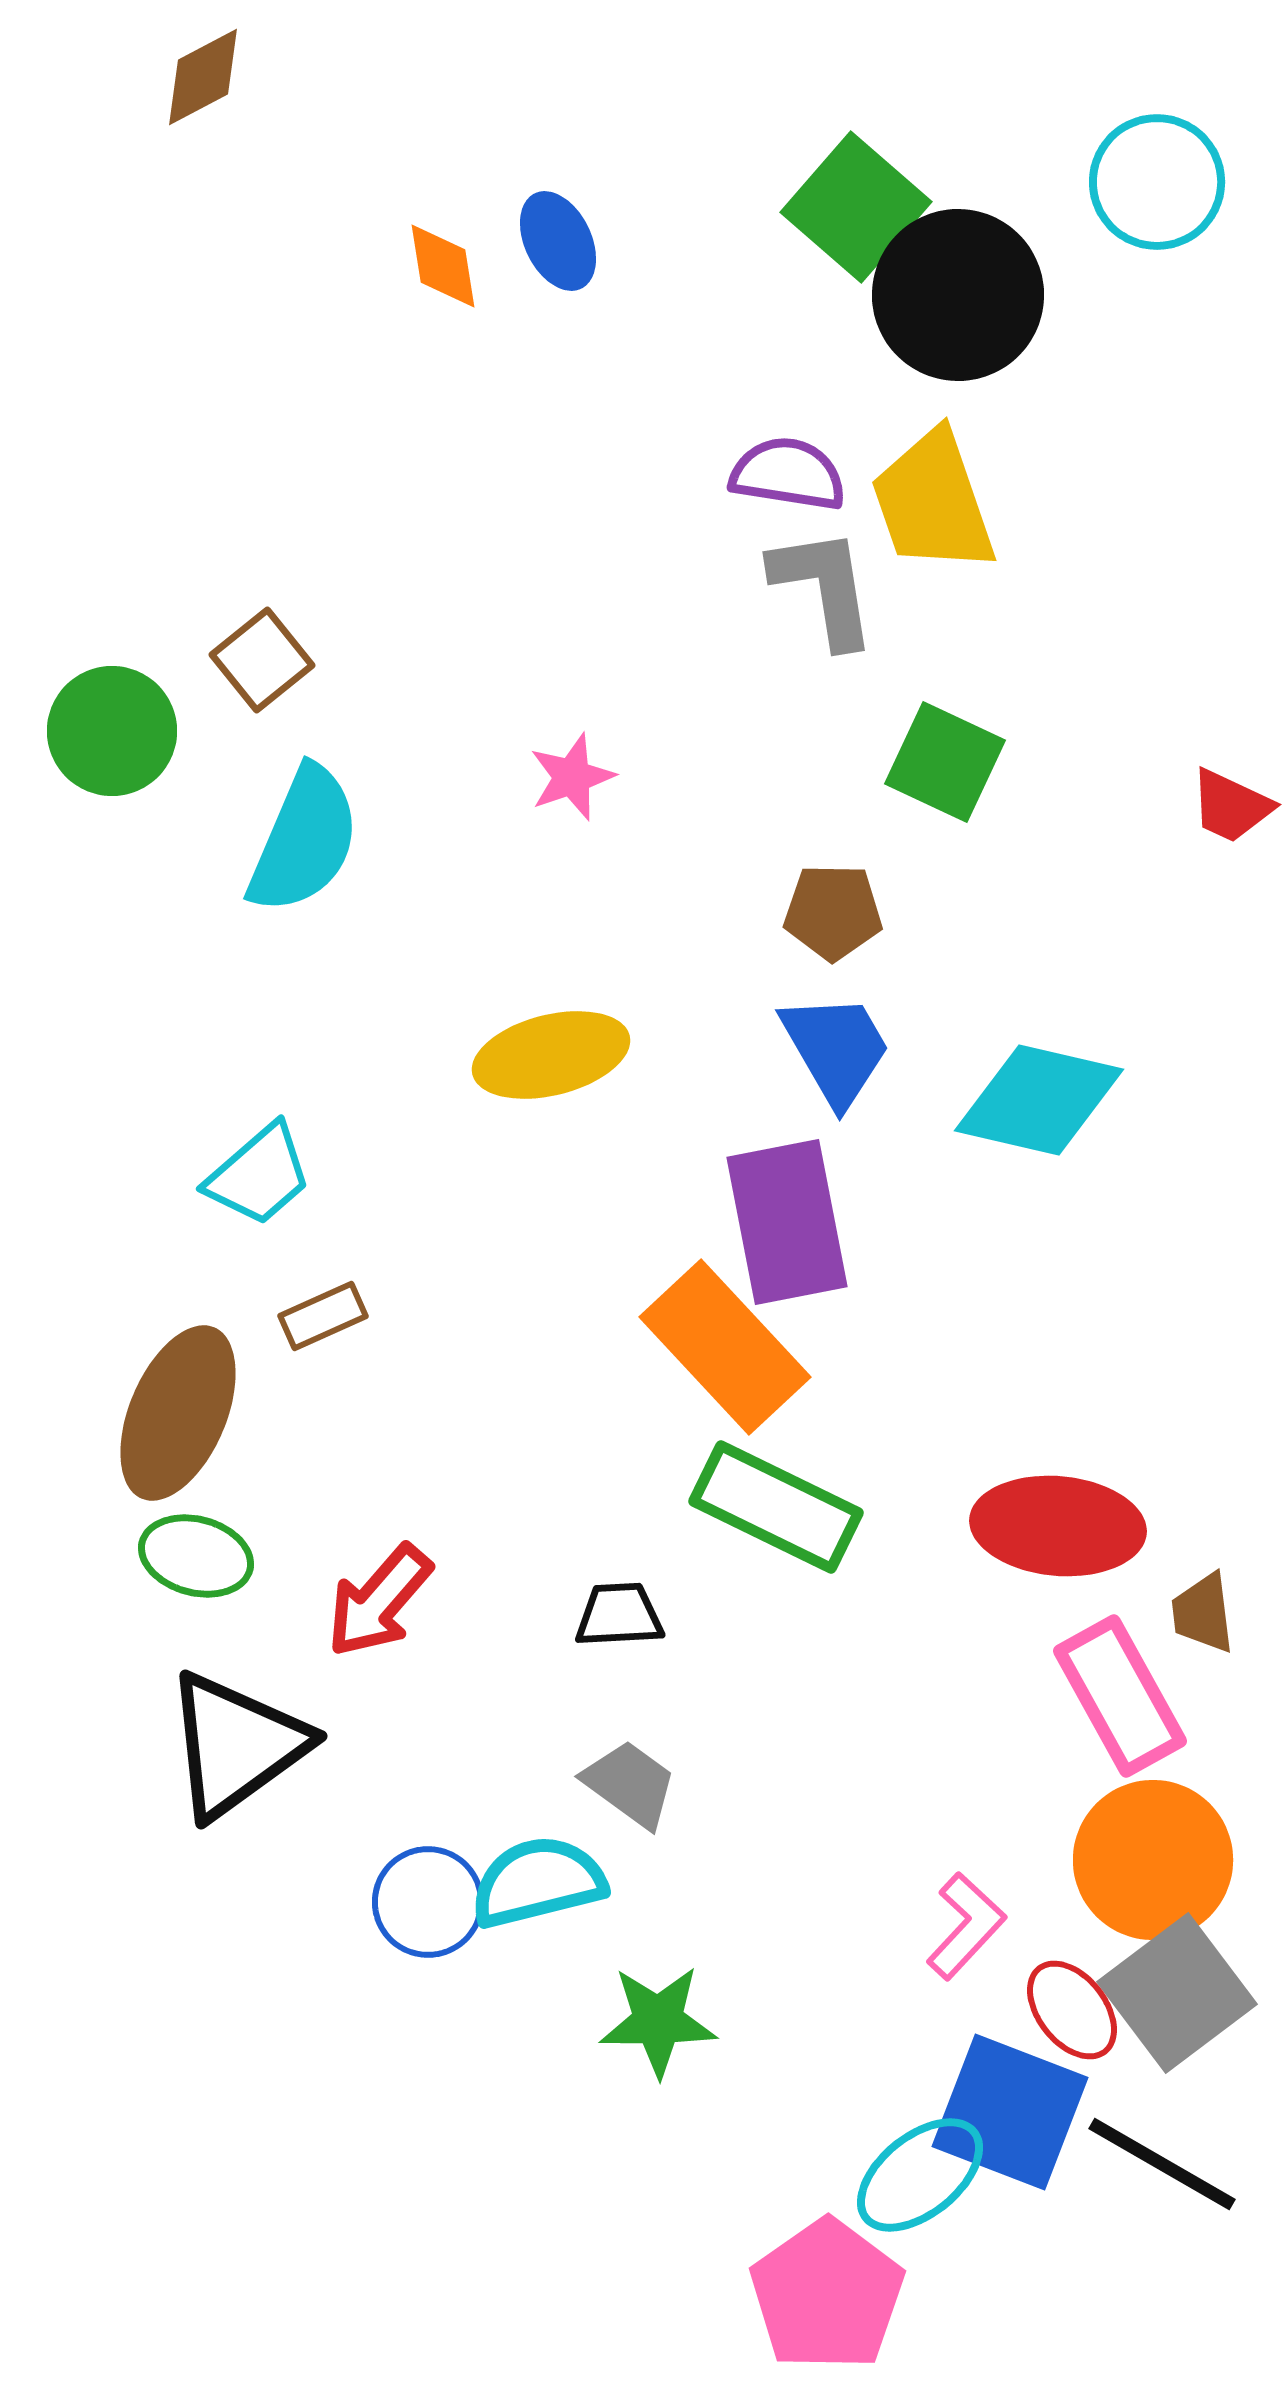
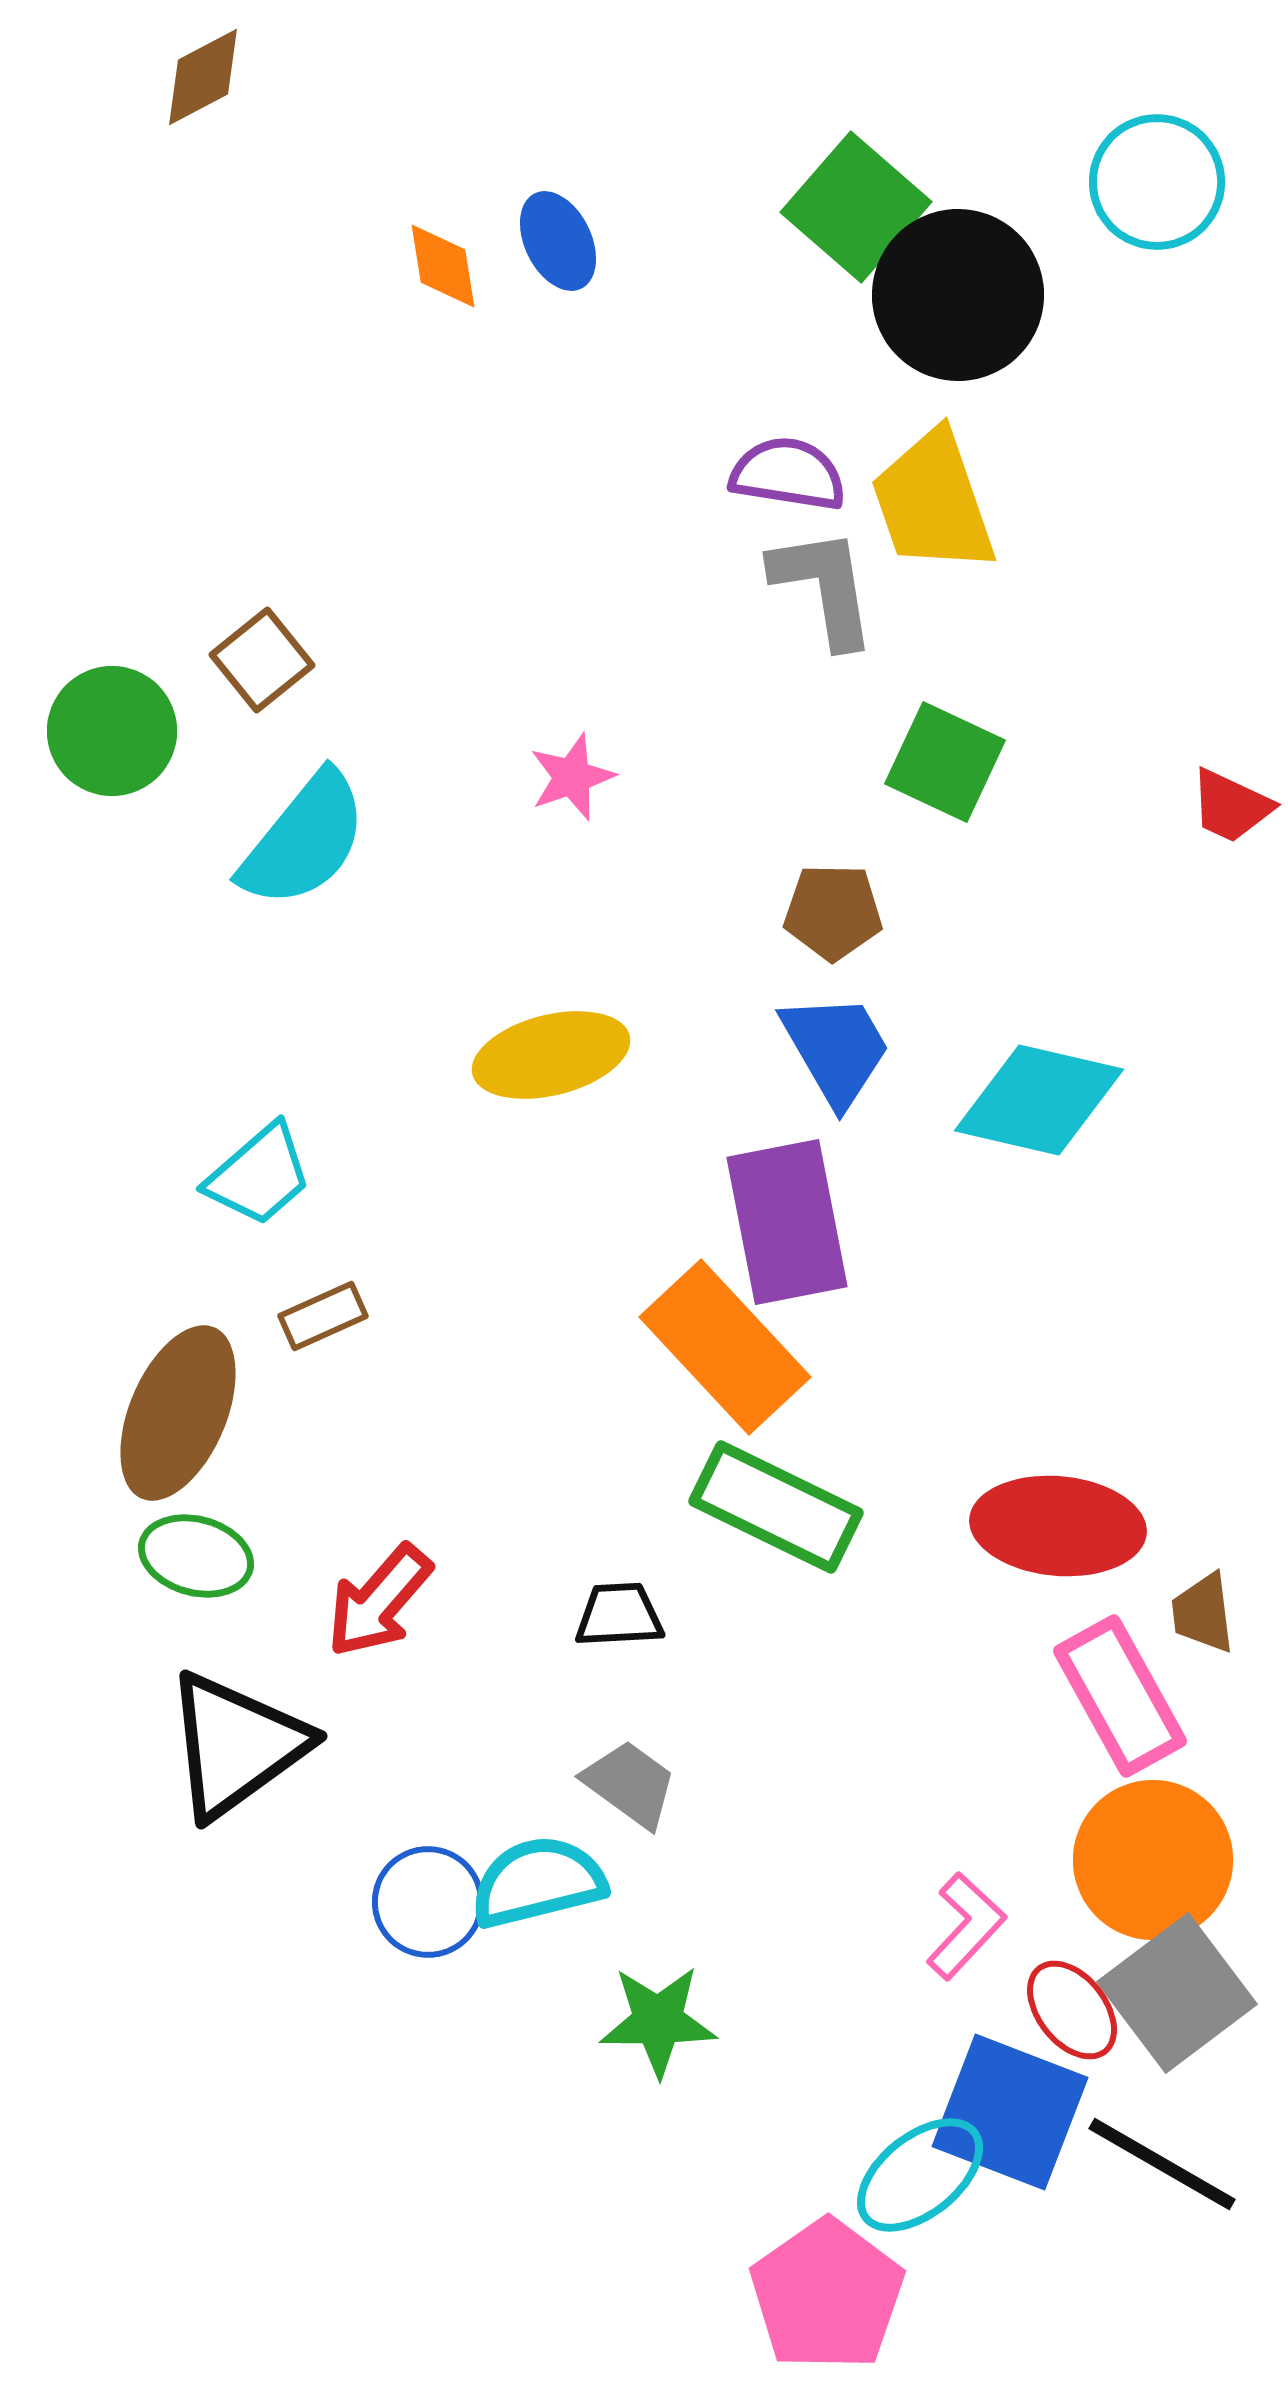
cyan semicircle at (304, 840): rotated 16 degrees clockwise
